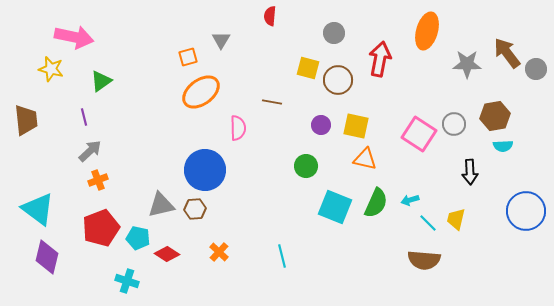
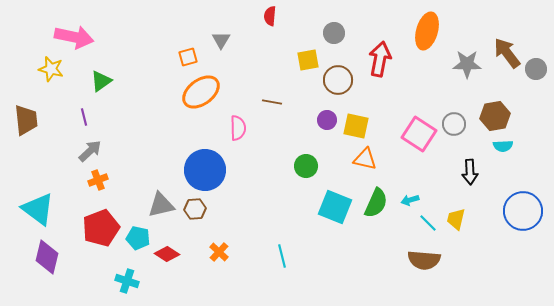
yellow square at (308, 68): moved 8 px up; rotated 25 degrees counterclockwise
purple circle at (321, 125): moved 6 px right, 5 px up
blue circle at (526, 211): moved 3 px left
